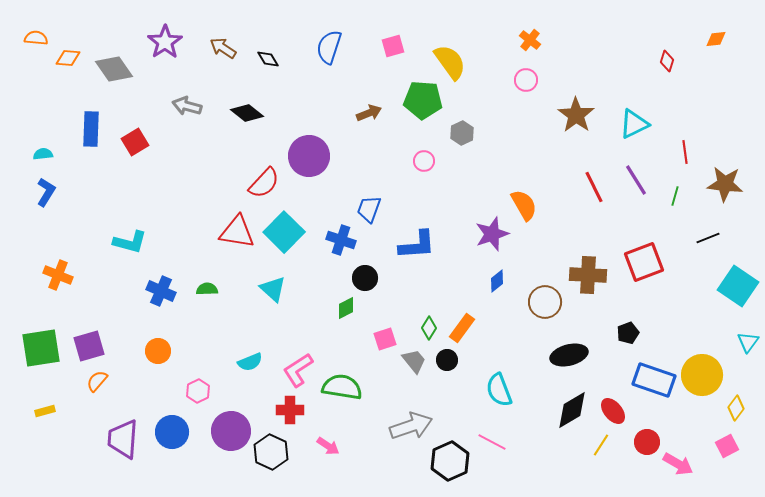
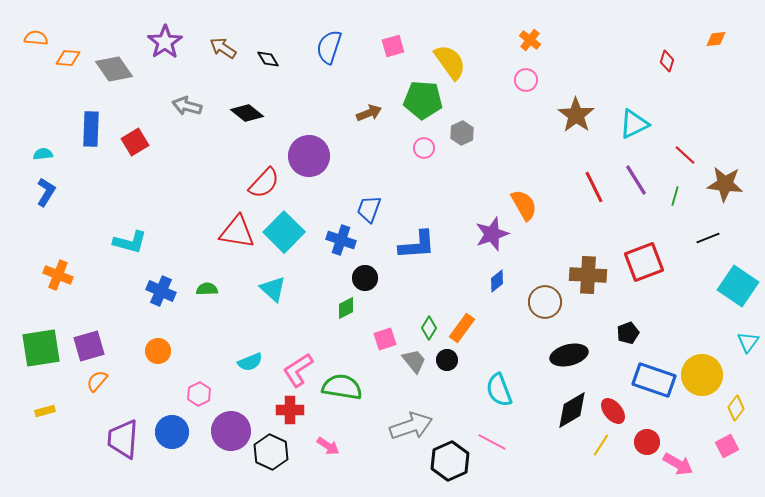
red line at (685, 152): moved 3 px down; rotated 40 degrees counterclockwise
pink circle at (424, 161): moved 13 px up
pink hexagon at (198, 391): moved 1 px right, 3 px down
